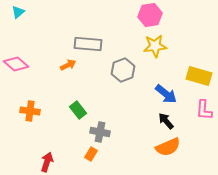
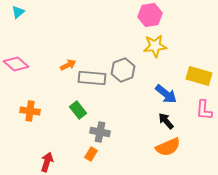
gray rectangle: moved 4 px right, 34 px down
